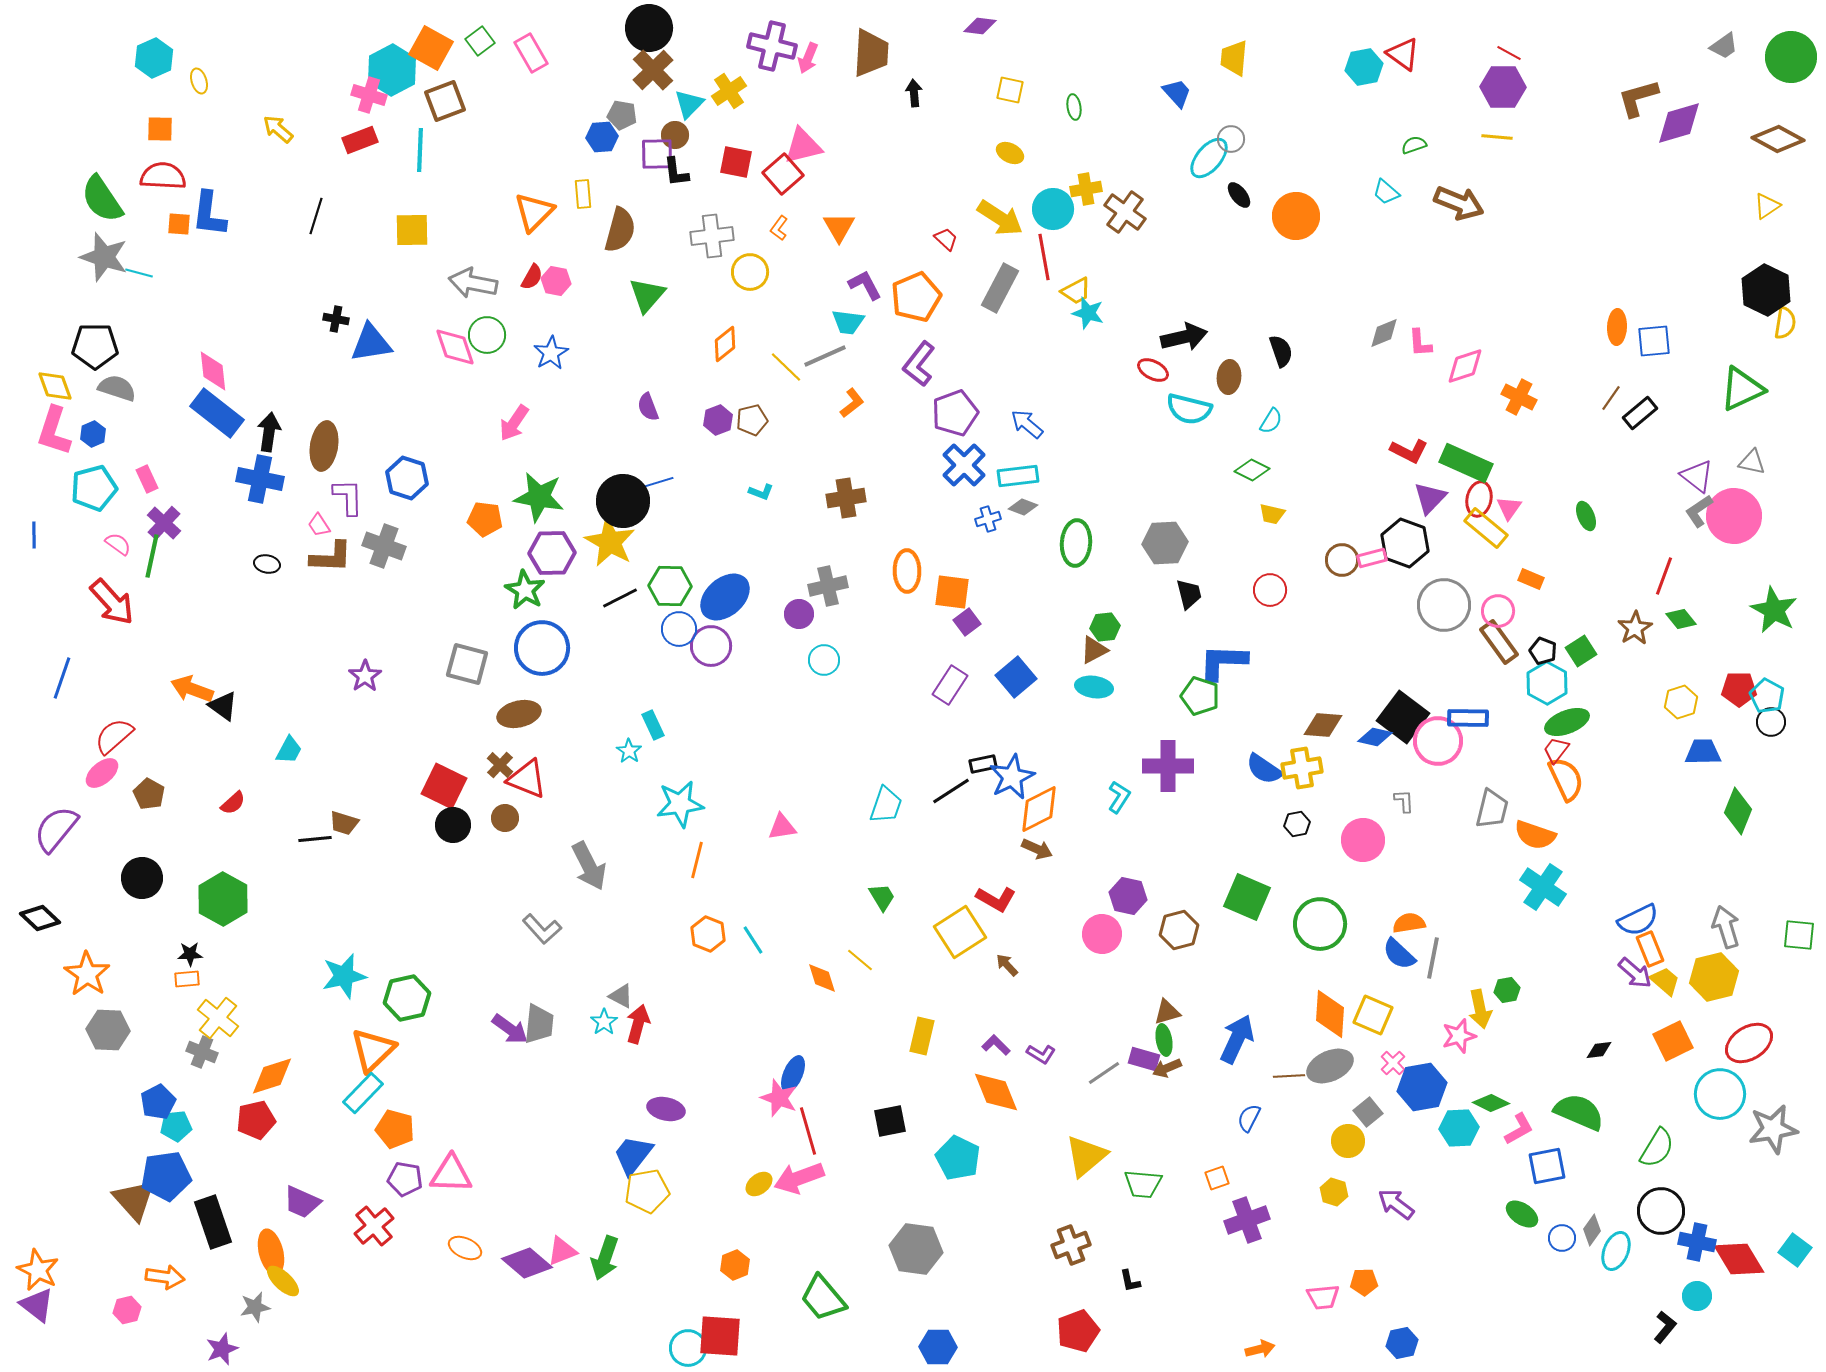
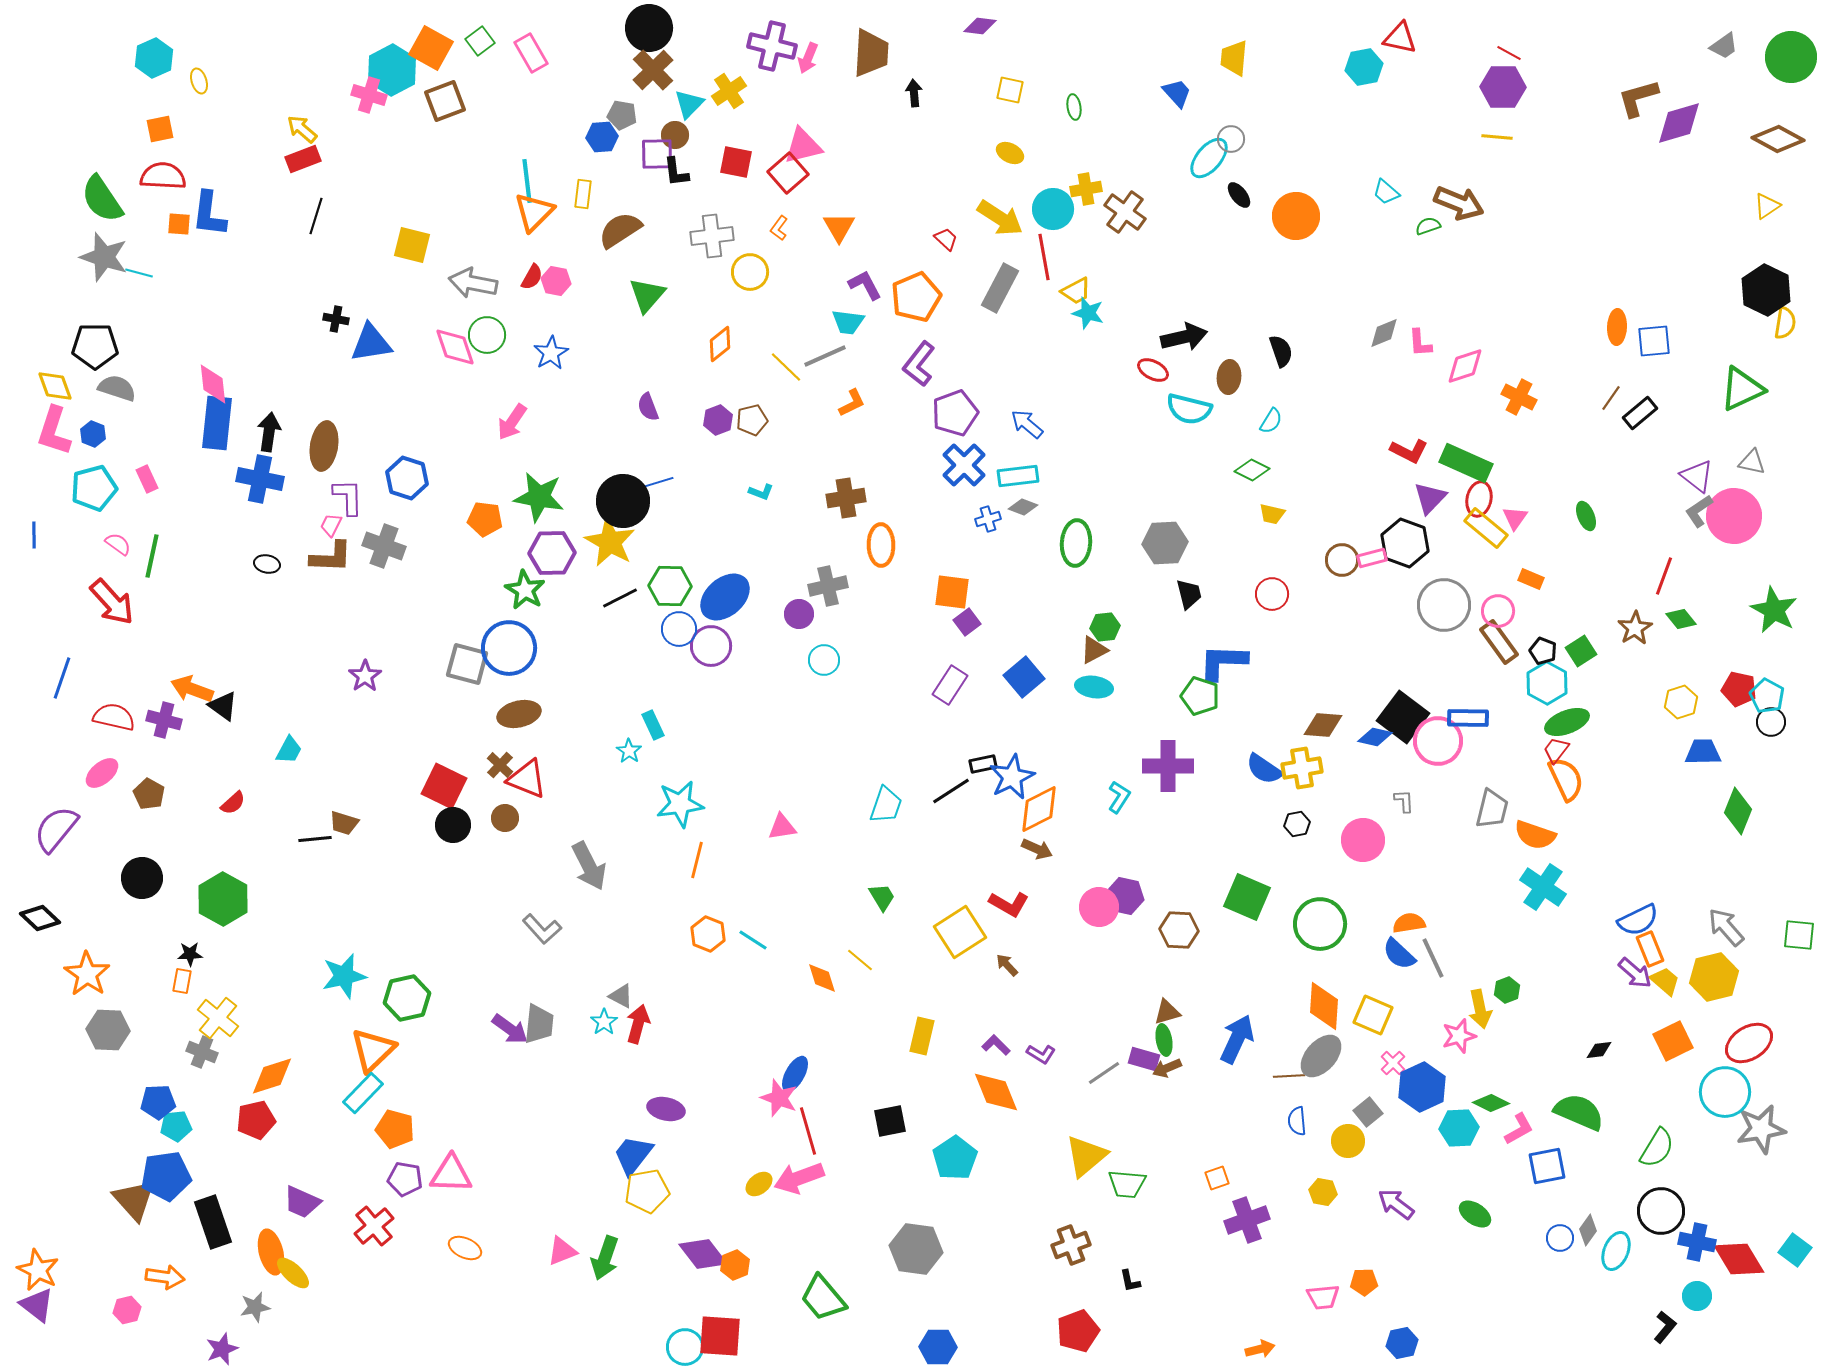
red triangle at (1403, 54): moved 3 px left, 16 px up; rotated 24 degrees counterclockwise
orange square at (160, 129): rotated 12 degrees counterclockwise
yellow arrow at (278, 129): moved 24 px right
red rectangle at (360, 140): moved 57 px left, 19 px down
green semicircle at (1414, 145): moved 14 px right, 81 px down
cyan line at (420, 150): moved 107 px right, 31 px down; rotated 9 degrees counterclockwise
red square at (783, 174): moved 5 px right, 1 px up
yellow rectangle at (583, 194): rotated 12 degrees clockwise
yellow square at (412, 230): moved 15 px down; rotated 15 degrees clockwise
brown semicircle at (620, 230): rotated 138 degrees counterclockwise
orange diamond at (725, 344): moved 5 px left
pink diamond at (213, 371): moved 13 px down
orange L-shape at (852, 403): rotated 12 degrees clockwise
blue rectangle at (217, 413): moved 10 px down; rotated 58 degrees clockwise
pink arrow at (514, 423): moved 2 px left, 1 px up
blue hexagon at (93, 434): rotated 15 degrees counterclockwise
pink triangle at (1509, 508): moved 6 px right, 10 px down
purple cross at (164, 523): moved 197 px down; rotated 28 degrees counterclockwise
pink trapezoid at (319, 525): moved 12 px right; rotated 60 degrees clockwise
orange ellipse at (907, 571): moved 26 px left, 26 px up
red circle at (1270, 590): moved 2 px right, 4 px down
blue circle at (542, 648): moved 33 px left
blue square at (1016, 677): moved 8 px right
red pentagon at (1739, 689): rotated 12 degrees clockwise
red semicircle at (114, 736): moved 19 px up; rotated 54 degrees clockwise
purple hexagon at (1128, 896): moved 3 px left
red L-shape at (996, 899): moved 13 px right, 5 px down
gray arrow at (1726, 927): rotated 24 degrees counterclockwise
brown hexagon at (1179, 930): rotated 18 degrees clockwise
pink circle at (1102, 934): moved 3 px left, 27 px up
cyan line at (753, 940): rotated 24 degrees counterclockwise
gray line at (1433, 958): rotated 36 degrees counterclockwise
orange rectangle at (187, 979): moved 5 px left, 2 px down; rotated 75 degrees counterclockwise
green hexagon at (1507, 990): rotated 10 degrees counterclockwise
orange diamond at (1330, 1014): moved 6 px left, 8 px up
gray ellipse at (1330, 1066): moved 9 px left, 10 px up; rotated 24 degrees counterclockwise
blue ellipse at (793, 1074): moved 2 px right; rotated 6 degrees clockwise
blue hexagon at (1422, 1087): rotated 15 degrees counterclockwise
cyan circle at (1720, 1094): moved 5 px right, 2 px up
blue pentagon at (158, 1102): rotated 24 degrees clockwise
blue semicircle at (1249, 1118): moved 48 px right, 3 px down; rotated 32 degrees counterclockwise
gray star at (1773, 1129): moved 12 px left
cyan pentagon at (958, 1158): moved 3 px left; rotated 12 degrees clockwise
green trapezoid at (1143, 1184): moved 16 px left
yellow hexagon at (1334, 1192): moved 11 px left; rotated 8 degrees counterclockwise
green ellipse at (1522, 1214): moved 47 px left
gray diamond at (1592, 1230): moved 4 px left
blue circle at (1562, 1238): moved 2 px left
purple diamond at (527, 1263): moved 176 px right, 9 px up; rotated 12 degrees clockwise
yellow ellipse at (283, 1281): moved 10 px right, 8 px up
cyan circle at (688, 1348): moved 3 px left, 1 px up
